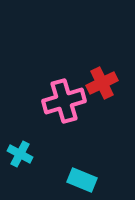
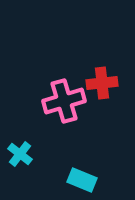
red cross: rotated 20 degrees clockwise
cyan cross: rotated 10 degrees clockwise
